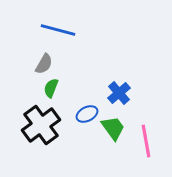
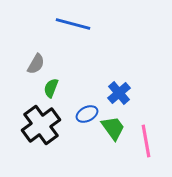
blue line: moved 15 px right, 6 px up
gray semicircle: moved 8 px left
